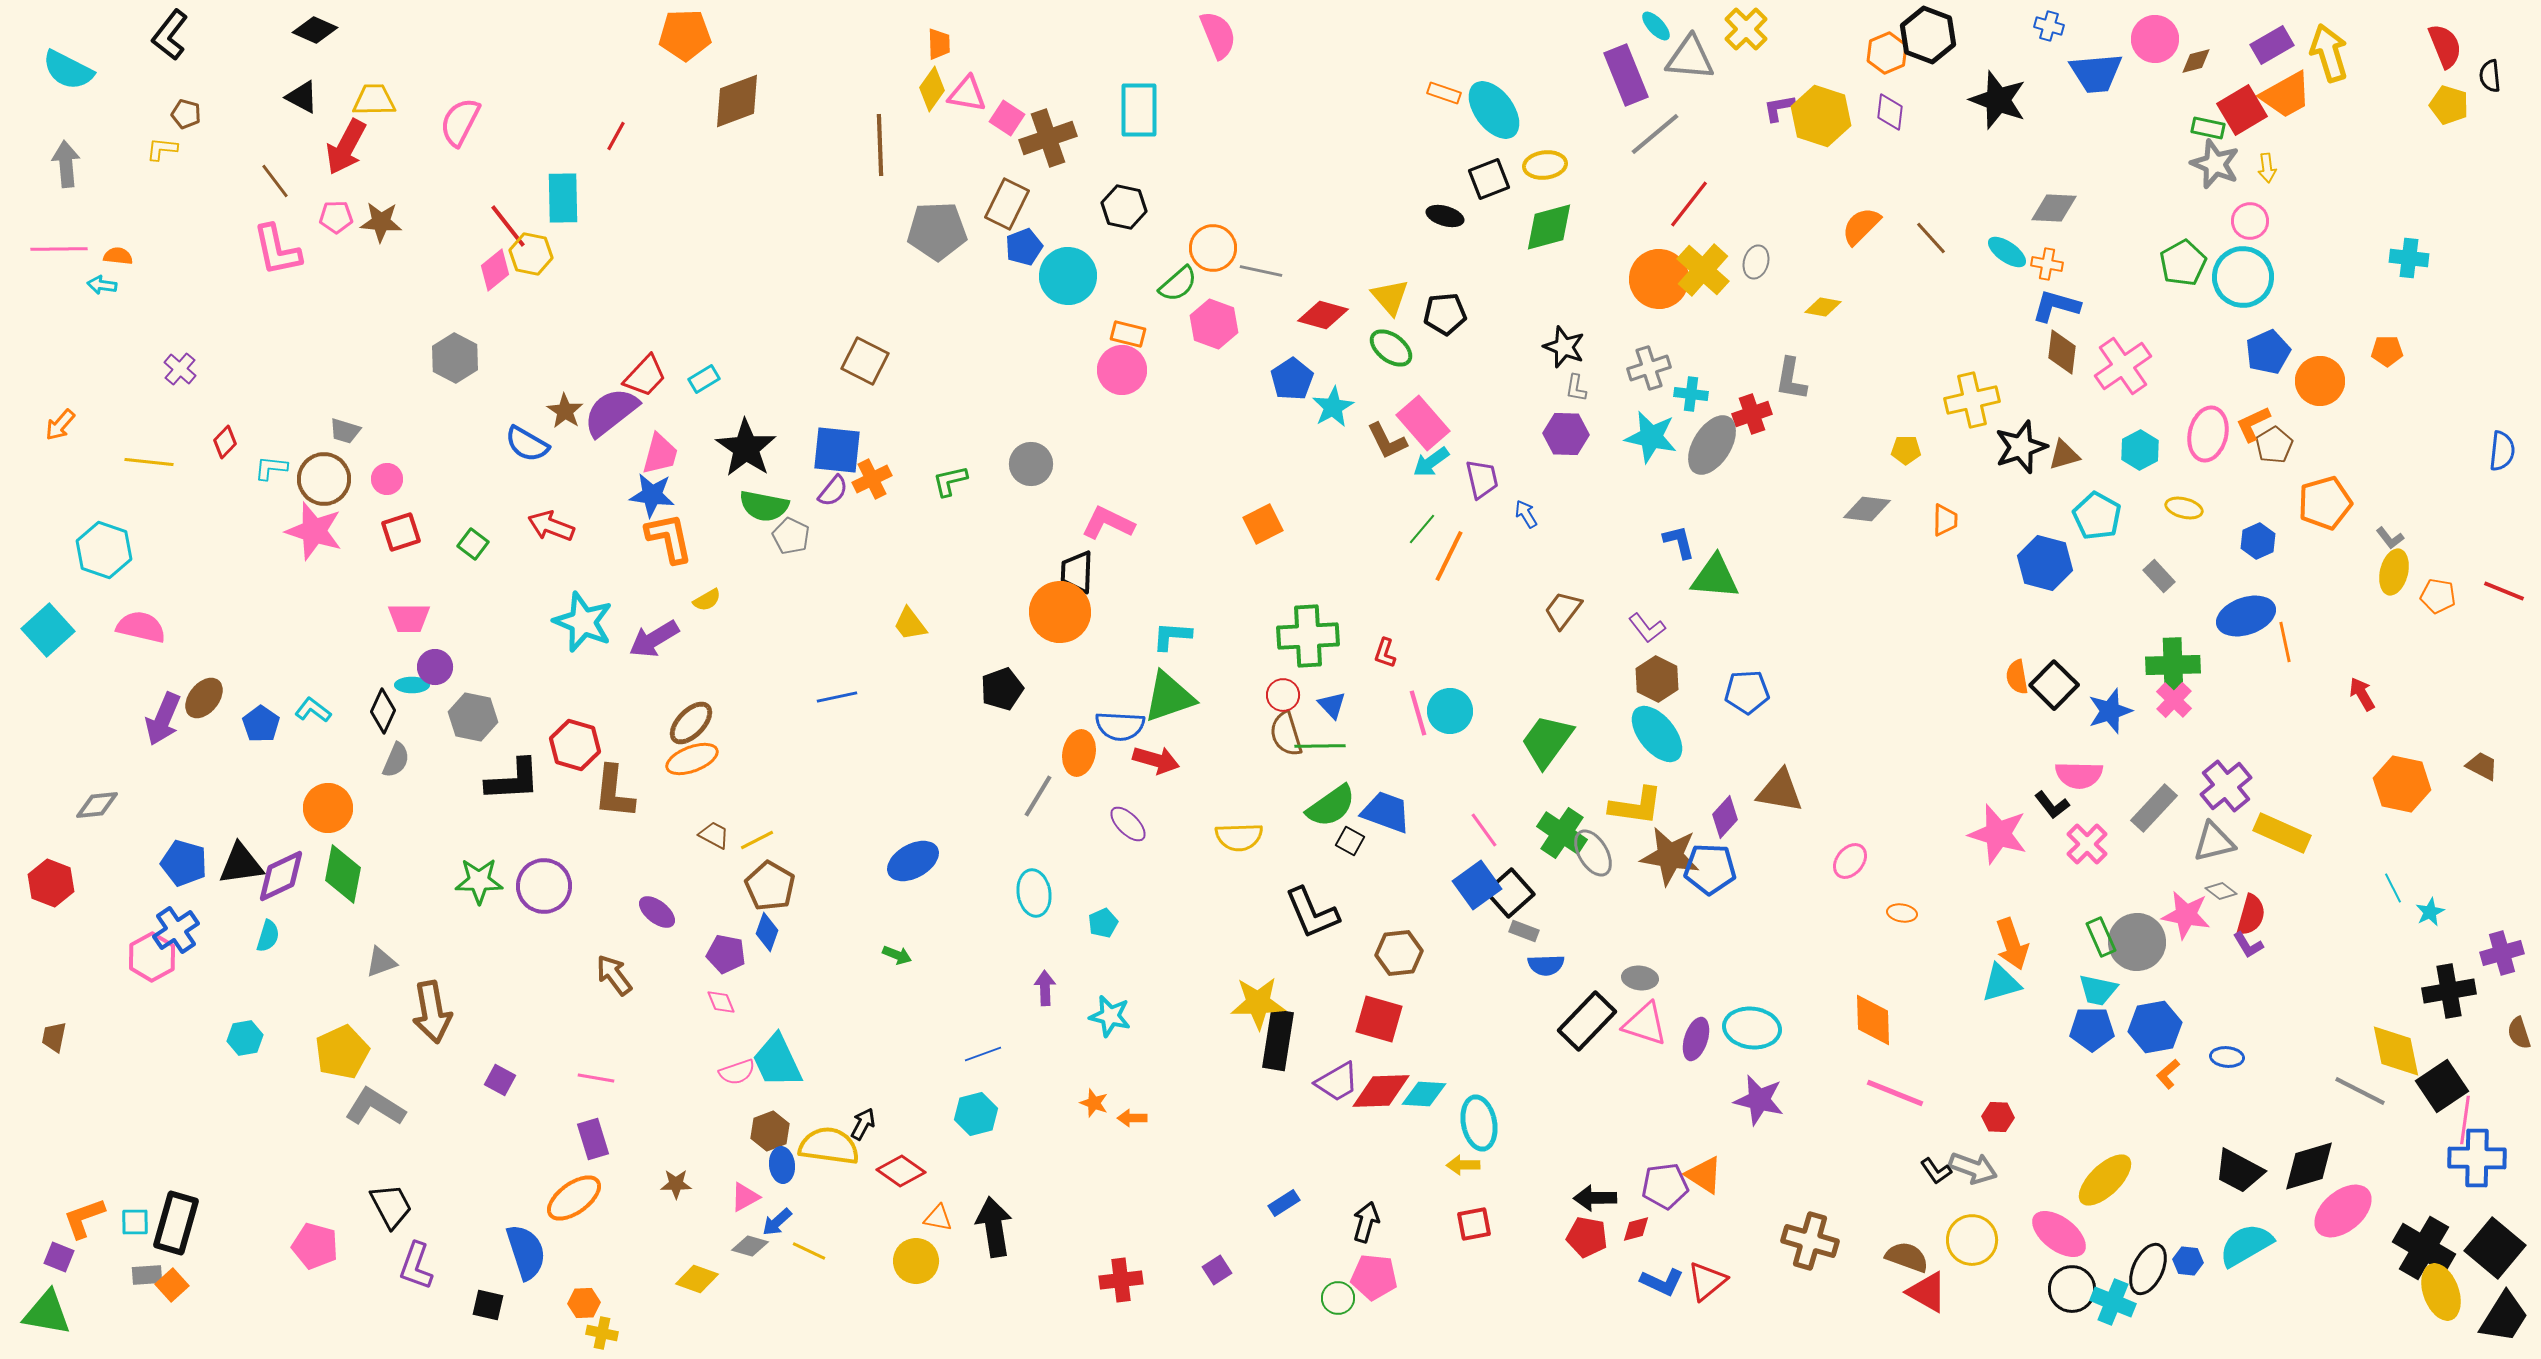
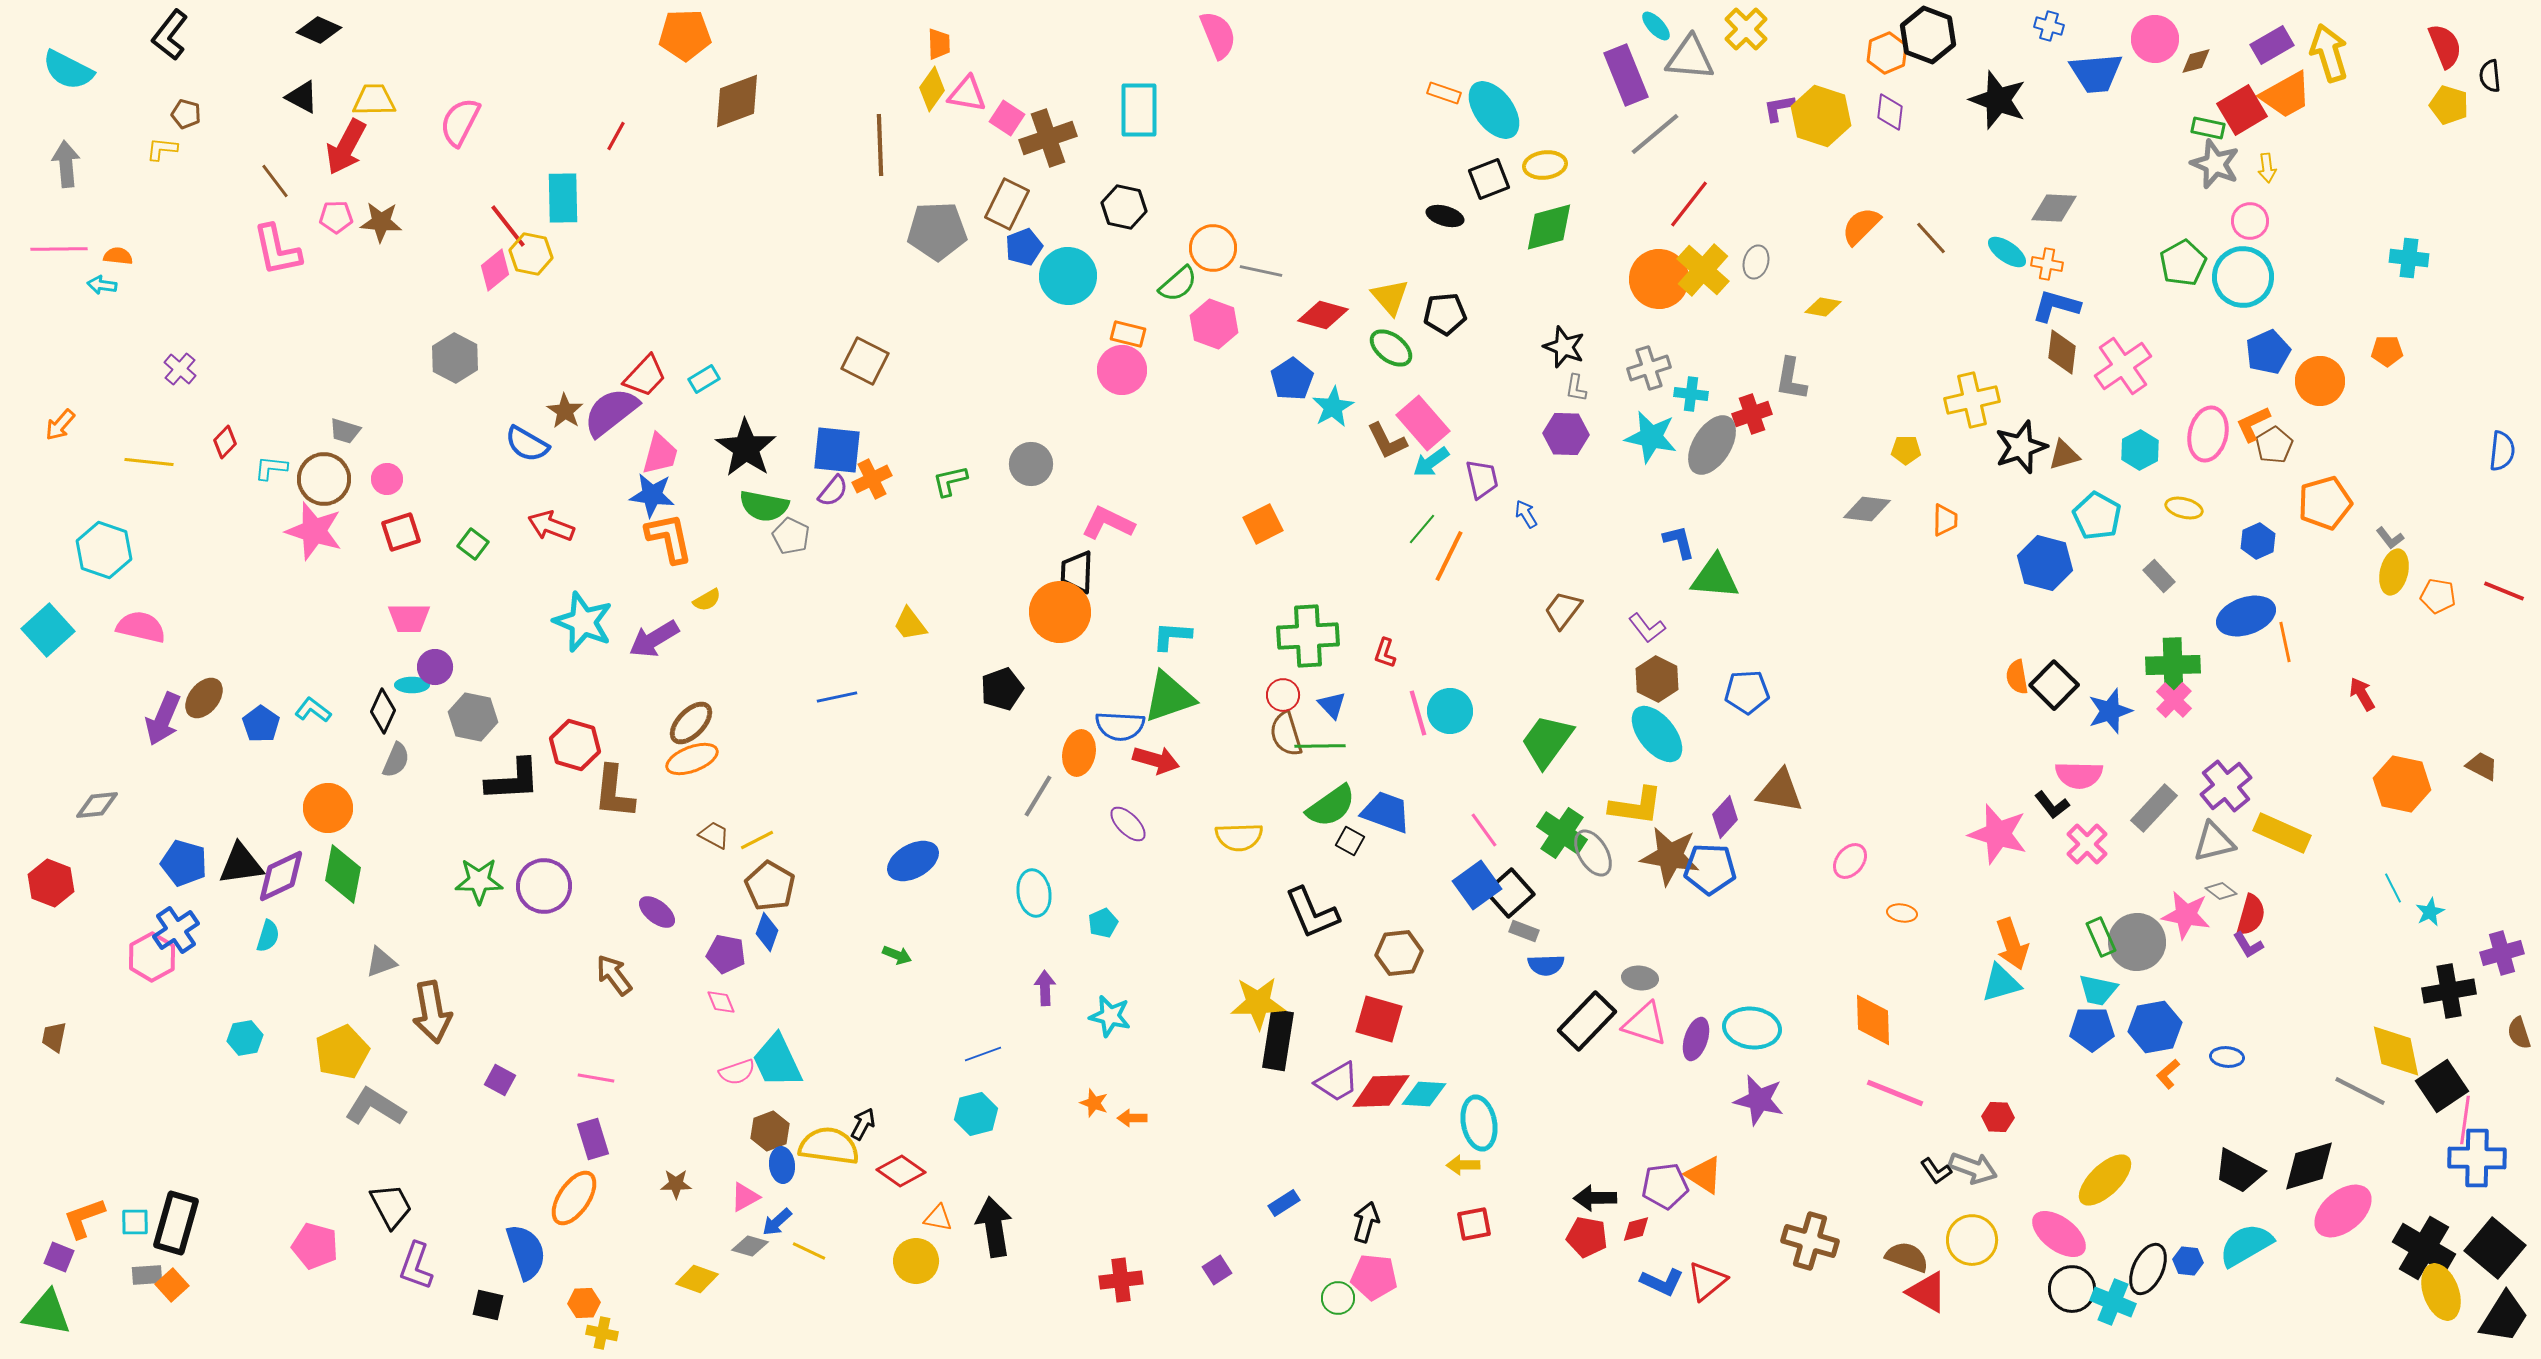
black diamond at (315, 30): moved 4 px right
orange ellipse at (574, 1198): rotated 20 degrees counterclockwise
